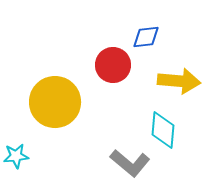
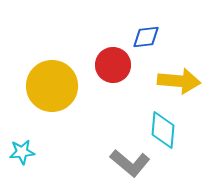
yellow circle: moved 3 px left, 16 px up
cyan star: moved 6 px right, 4 px up
